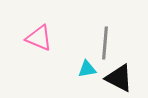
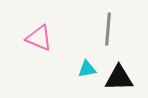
gray line: moved 3 px right, 14 px up
black triangle: rotated 28 degrees counterclockwise
